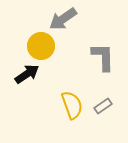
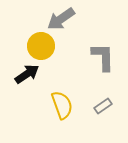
gray arrow: moved 2 px left
yellow semicircle: moved 10 px left
